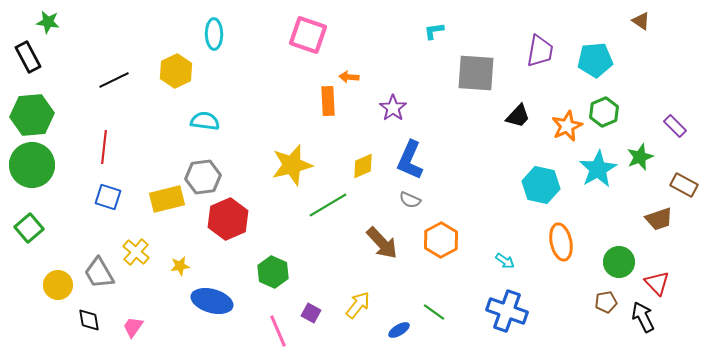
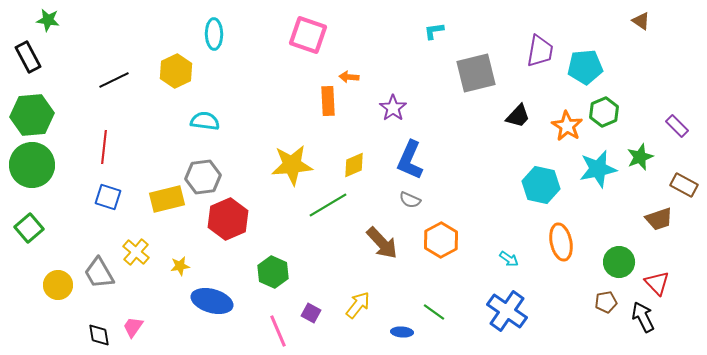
green star at (48, 22): moved 2 px up
cyan pentagon at (595, 60): moved 10 px left, 7 px down
gray square at (476, 73): rotated 18 degrees counterclockwise
orange star at (567, 126): rotated 16 degrees counterclockwise
purple rectangle at (675, 126): moved 2 px right
yellow star at (292, 165): rotated 9 degrees clockwise
yellow diamond at (363, 166): moved 9 px left, 1 px up
cyan star at (598, 169): rotated 18 degrees clockwise
cyan arrow at (505, 261): moved 4 px right, 2 px up
blue cross at (507, 311): rotated 15 degrees clockwise
black diamond at (89, 320): moved 10 px right, 15 px down
blue ellipse at (399, 330): moved 3 px right, 2 px down; rotated 35 degrees clockwise
